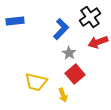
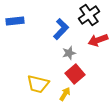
black cross: moved 1 px left, 2 px up
red arrow: moved 2 px up
gray star: rotated 24 degrees clockwise
yellow trapezoid: moved 2 px right, 2 px down
yellow arrow: moved 2 px right, 1 px up; rotated 128 degrees counterclockwise
